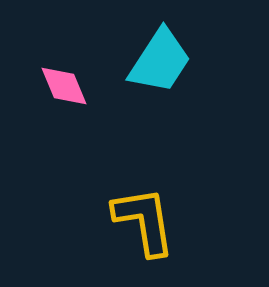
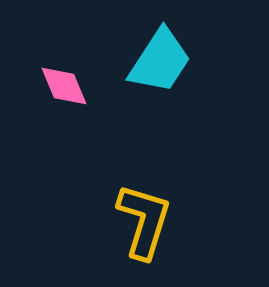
yellow L-shape: rotated 26 degrees clockwise
